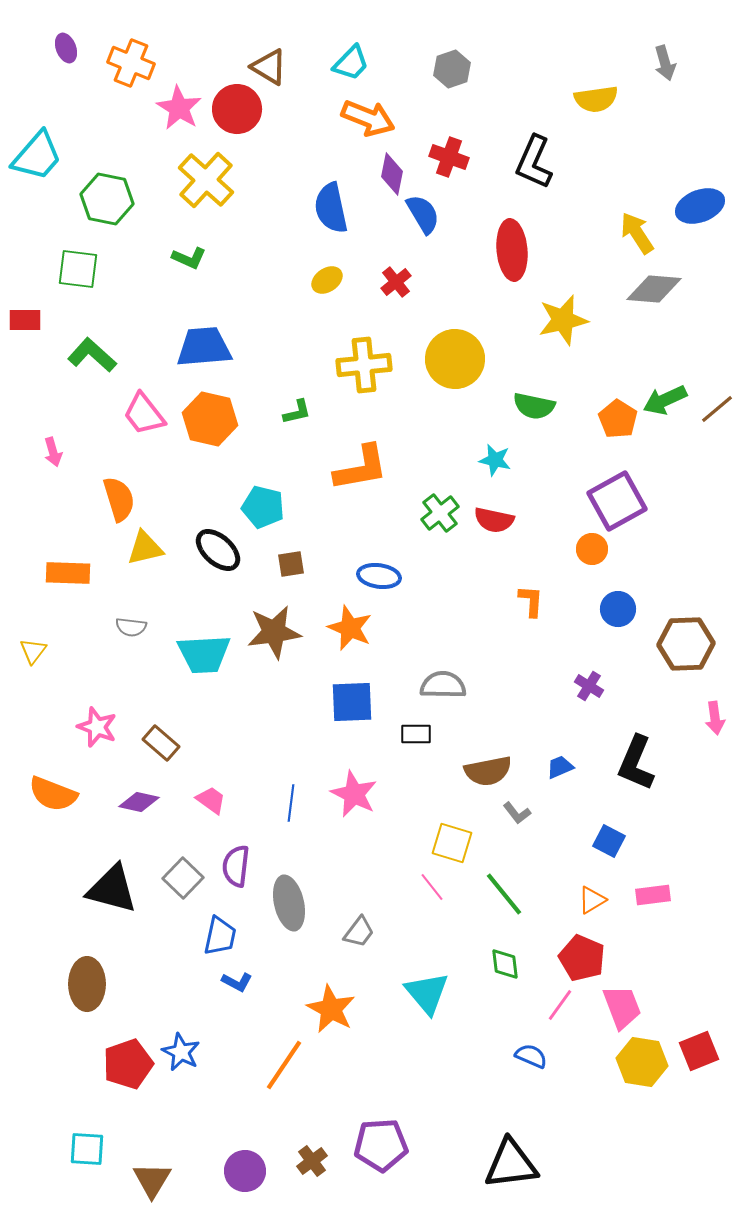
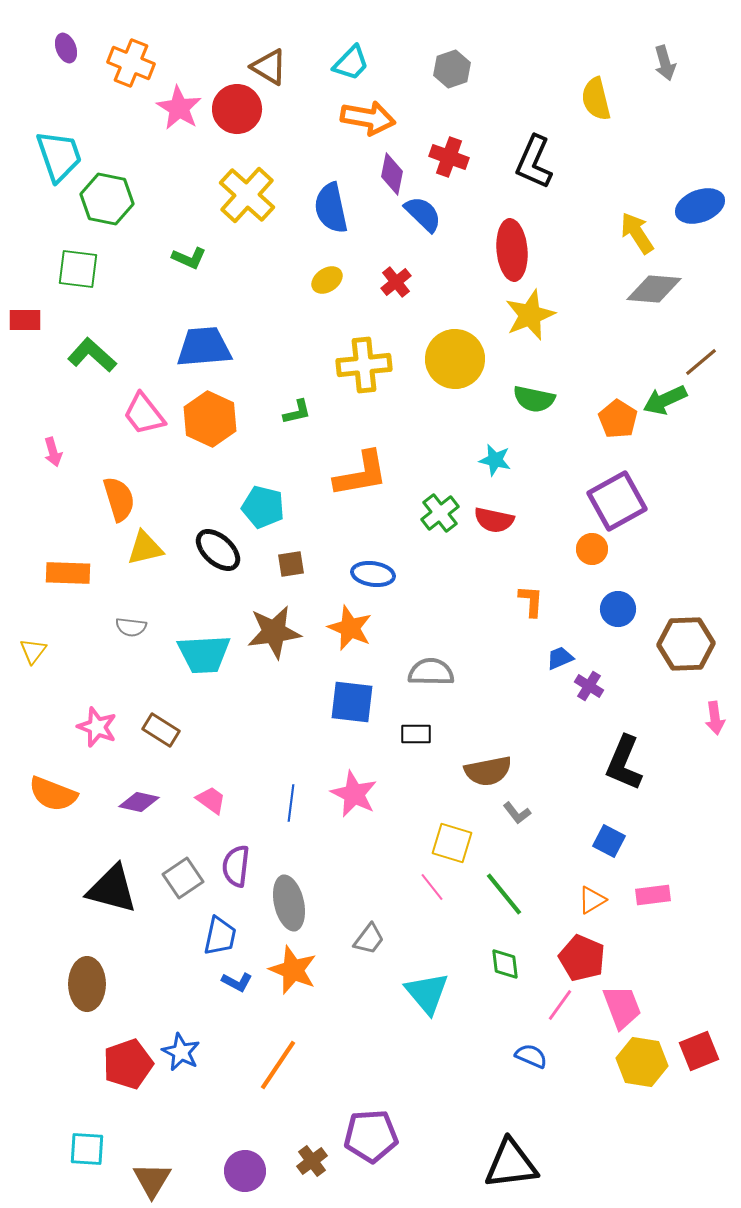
yellow semicircle at (596, 99): rotated 84 degrees clockwise
orange arrow at (368, 118): rotated 12 degrees counterclockwise
cyan trapezoid at (37, 156): moved 22 px right; rotated 60 degrees counterclockwise
yellow cross at (206, 180): moved 41 px right, 15 px down
blue semicircle at (423, 214): rotated 15 degrees counterclockwise
yellow star at (563, 320): moved 33 px left, 5 px up; rotated 9 degrees counterclockwise
green semicircle at (534, 406): moved 7 px up
brown line at (717, 409): moved 16 px left, 47 px up
orange hexagon at (210, 419): rotated 12 degrees clockwise
orange L-shape at (361, 468): moved 6 px down
blue ellipse at (379, 576): moved 6 px left, 2 px up
gray semicircle at (443, 685): moved 12 px left, 13 px up
blue square at (352, 702): rotated 9 degrees clockwise
brown rectangle at (161, 743): moved 13 px up; rotated 9 degrees counterclockwise
black L-shape at (636, 763): moved 12 px left
blue trapezoid at (560, 767): moved 109 px up
gray square at (183, 878): rotated 12 degrees clockwise
gray trapezoid at (359, 932): moved 10 px right, 7 px down
orange star at (331, 1009): moved 38 px left, 39 px up; rotated 6 degrees counterclockwise
orange line at (284, 1065): moved 6 px left
purple pentagon at (381, 1145): moved 10 px left, 9 px up
